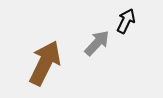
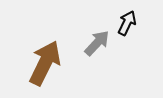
black arrow: moved 1 px right, 2 px down
